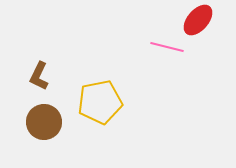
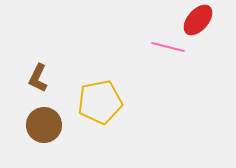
pink line: moved 1 px right
brown L-shape: moved 1 px left, 2 px down
brown circle: moved 3 px down
